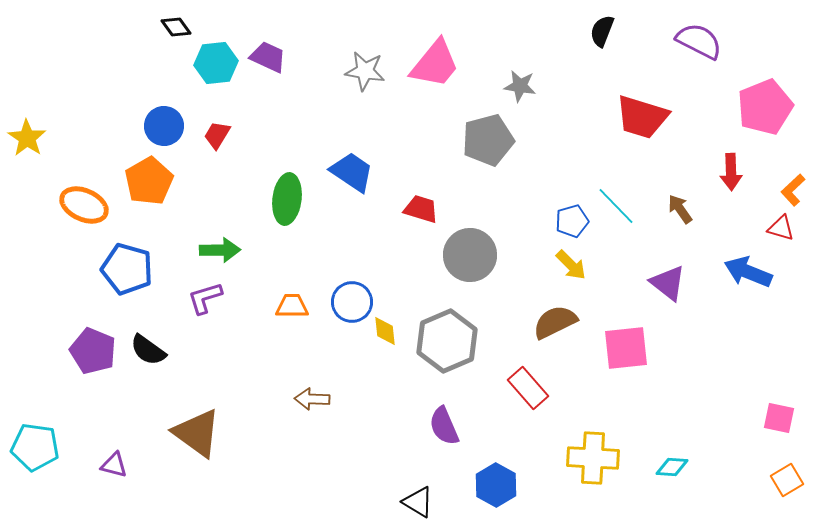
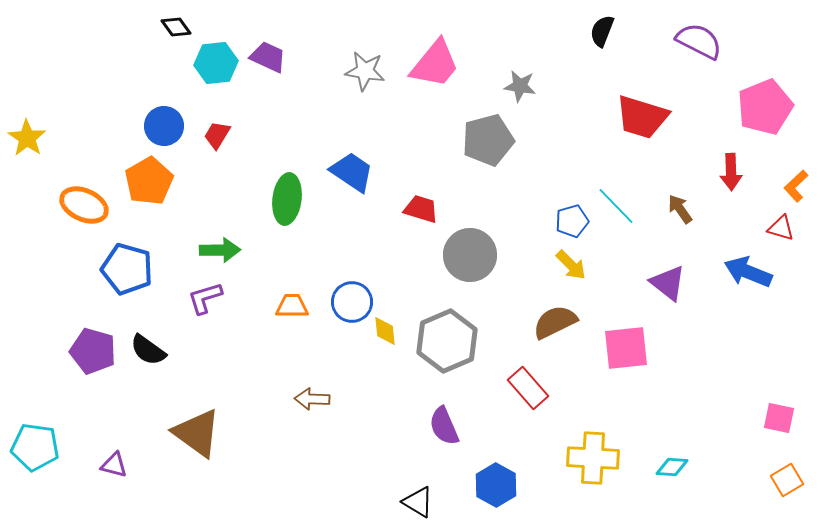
orange L-shape at (793, 190): moved 3 px right, 4 px up
purple pentagon at (93, 351): rotated 6 degrees counterclockwise
